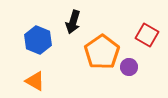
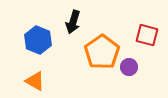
red square: rotated 15 degrees counterclockwise
